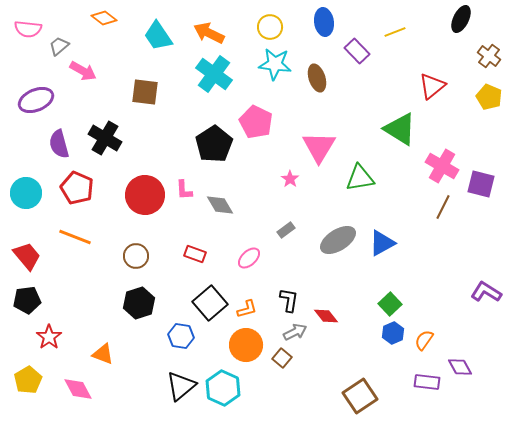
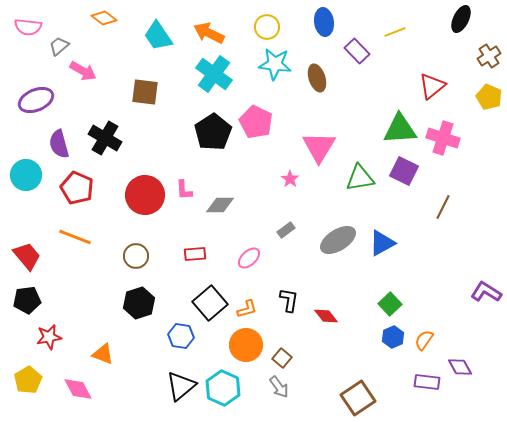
yellow circle at (270, 27): moved 3 px left
pink semicircle at (28, 29): moved 2 px up
brown cross at (489, 56): rotated 20 degrees clockwise
green triangle at (400, 129): rotated 36 degrees counterclockwise
black pentagon at (214, 144): moved 1 px left, 12 px up
pink cross at (442, 166): moved 1 px right, 28 px up; rotated 12 degrees counterclockwise
purple square at (481, 184): moved 77 px left, 13 px up; rotated 12 degrees clockwise
cyan circle at (26, 193): moved 18 px up
gray diamond at (220, 205): rotated 60 degrees counterclockwise
red rectangle at (195, 254): rotated 25 degrees counterclockwise
gray arrow at (295, 332): moved 16 px left, 55 px down; rotated 80 degrees clockwise
blue hexagon at (393, 333): moved 4 px down
red star at (49, 337): rotated 25 degrees clockwise
brown square at (360, 396): moved 2 px left, 2 px down
